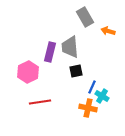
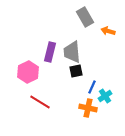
gray trapezoid: moved 2 px right, 5 px down
cyan cross: moved 3 px right; rotated 24 degrees clockwise
red line: rotated 40 degrees clockwise
